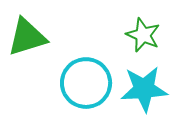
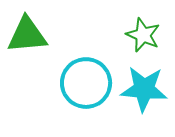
green triangle: moved 2 px up; rotated 12 degrees clockwise
cyan star: rotated 9 degrees clockwise
